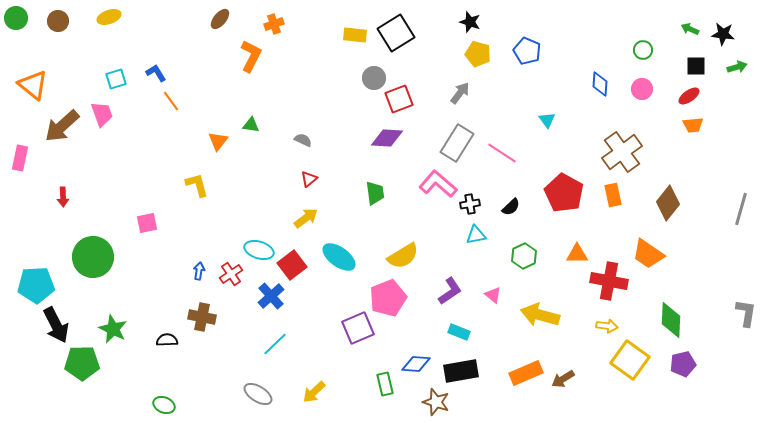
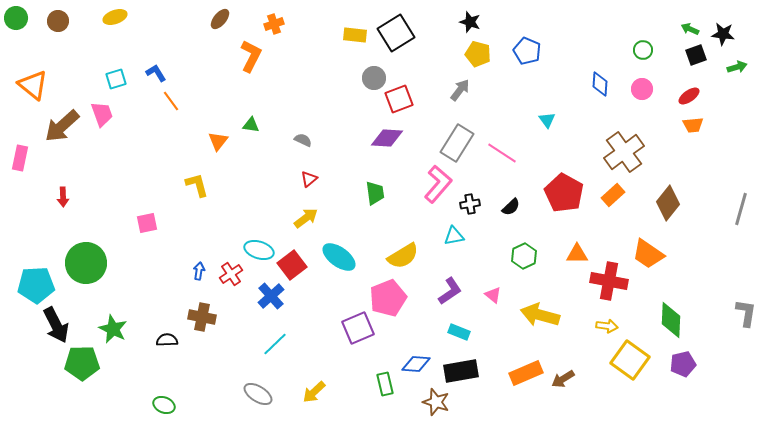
yellow ellipse at (109, 17): moved 6 px right
black square at (696, 66): moved 11 px up; rotated 20 degrees counterclockwise
gray arrow at (460, 93): moved 3 px up
brown cross at (622, 152): moved 2 px right
pink L-shape at (438, 184): rotated 90 degrees clockwise
orange rectangle at (613, 195): rotated 60 degrees clockwise
cyan triangle at (476, 235): moved 22 px left, 1 px down
green circle at (93, 257): moved 7 px left, 6 px down
